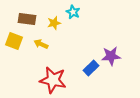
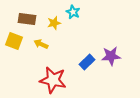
blue rectangle: moved 4 px left, 6 px up
